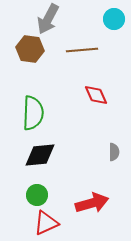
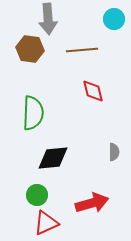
gray arrow: rotated 32 degrees counterclockwise
red diamond: moved 3 px left, 4 px up; rotated 10 degrees clockwise
black diamond: moved 13 px right, 3 px down
